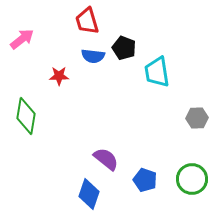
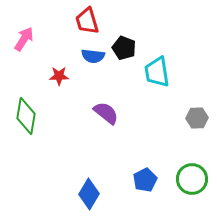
pink arrow: moved 2 px right; rotated 20 degrees counterclockwise
purple semicircle: moved 46 px up
blue pentagon: rotated 25 degrees clockwise
blue diamond: rotated 12 degrees clockwise
